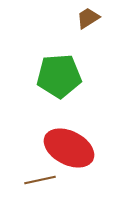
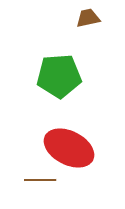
brown trapezoid: rotated 20 degrees clockwise
brown line: rotated 12 degrees clockwise
